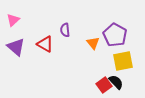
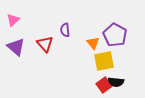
red triangle: rotated 18 degrees clockwise
yellow square: moved 19 px left
black semicircle: rotated 140 degrees clockwise
